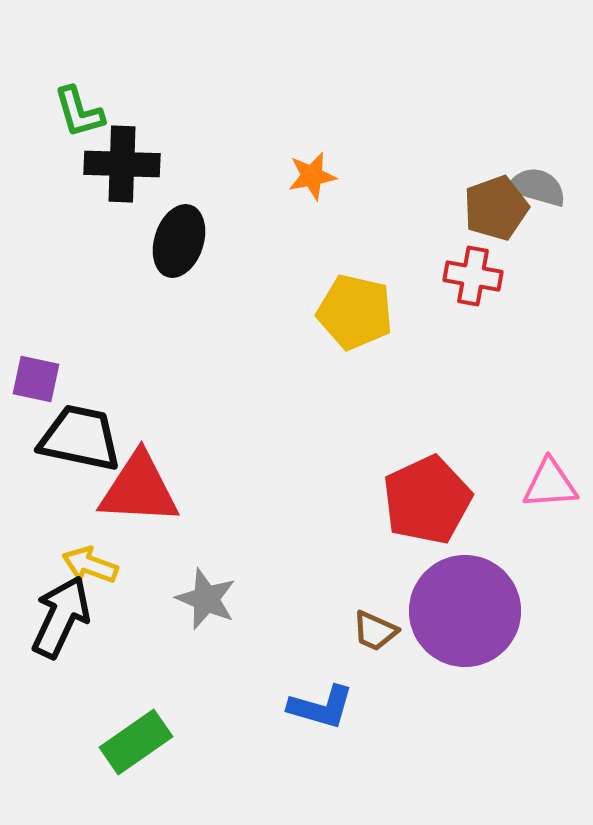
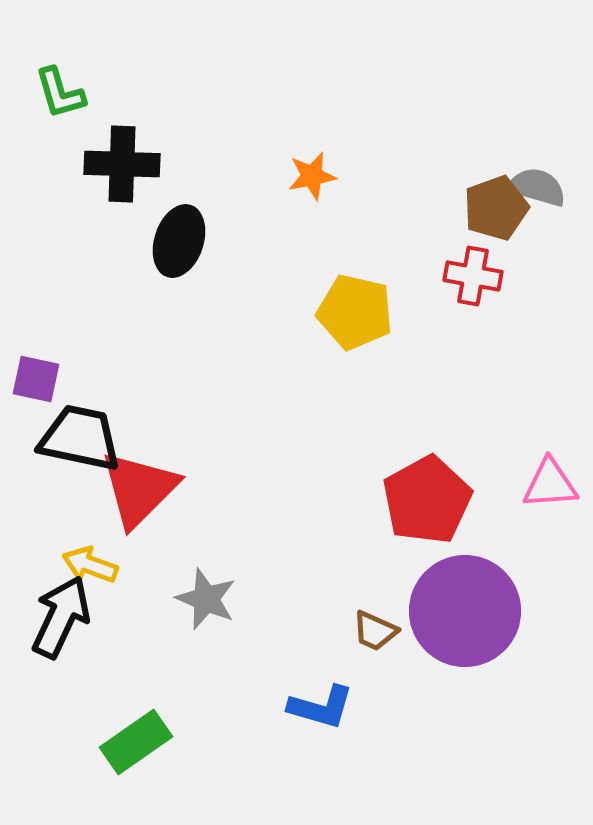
green L-shape: moved 19 px left, 19 px up
red triangle: rotated 48 degrees counterclockwise
red pentagon: rotated 4 degrees counterclockwise
